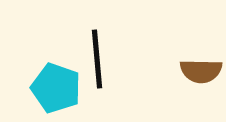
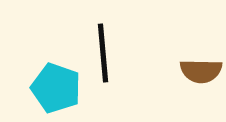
black line: moved 6 px right, 6 px up
